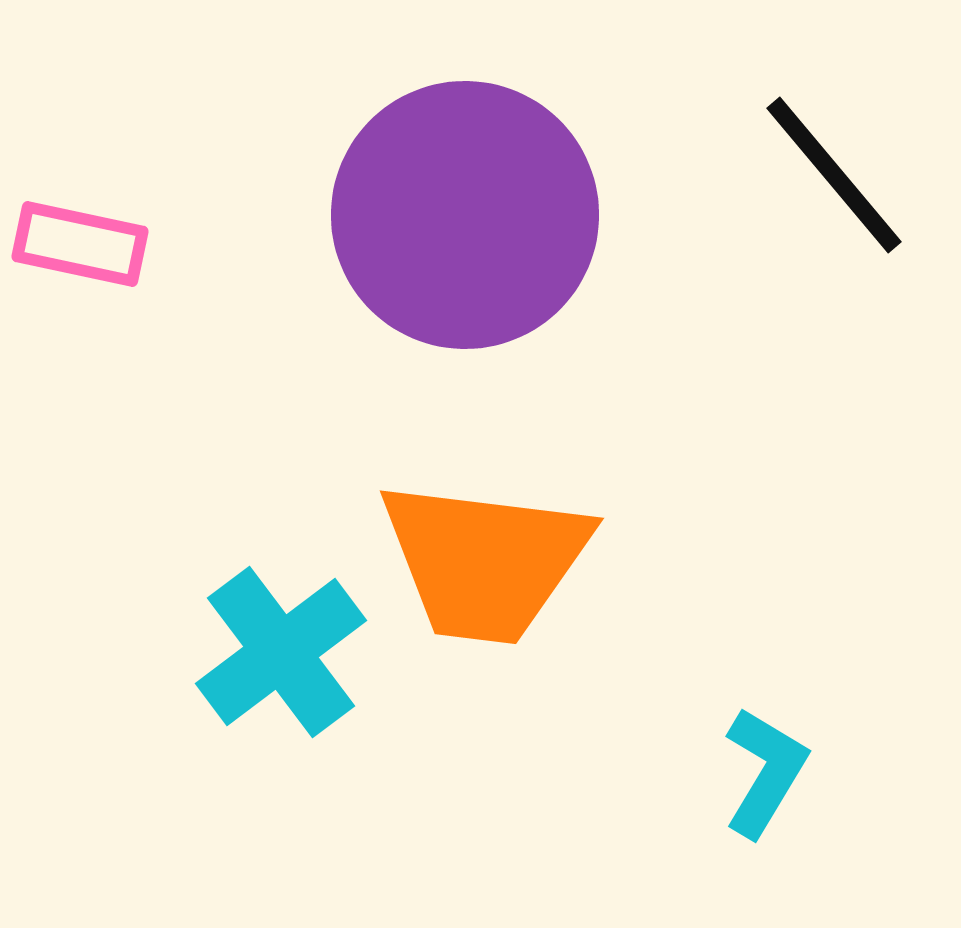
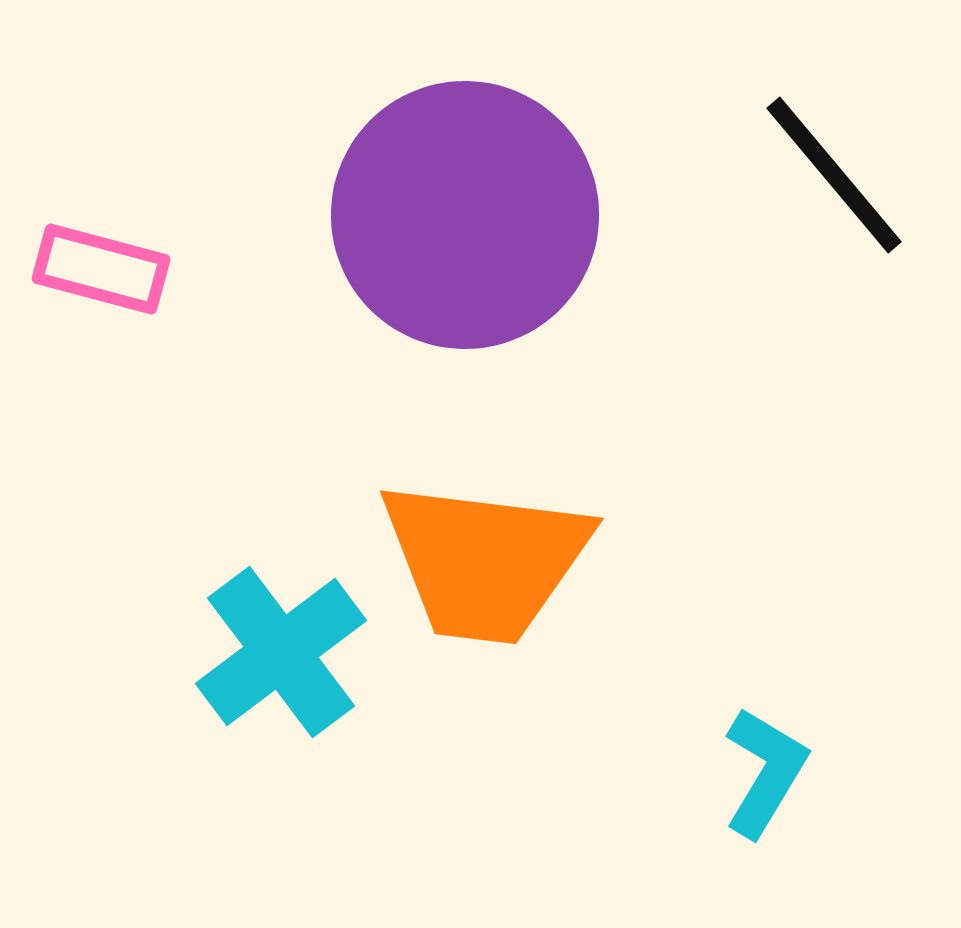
pink rectangle: moved 21 px right, 25 px down; rotated 3 degrees clockwise
